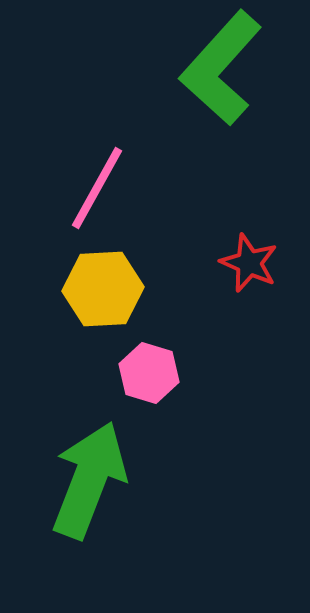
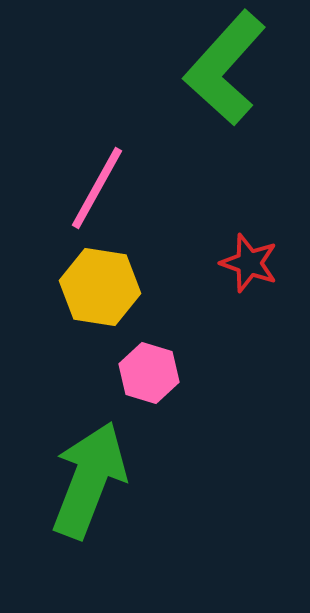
green L-shape: moved 4 px right
red star: rotated 4 degrees counterclockwise
yellow hexagon: moved 3 px left, 2 px up; rotated 12 degrees clockwise
